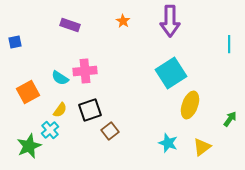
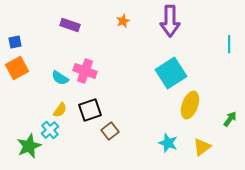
orange star: rotated 16 degrees clockwise
pink cross: rotated 25 degrees clockwise
orange square: moved 11 px left, 24 px up
